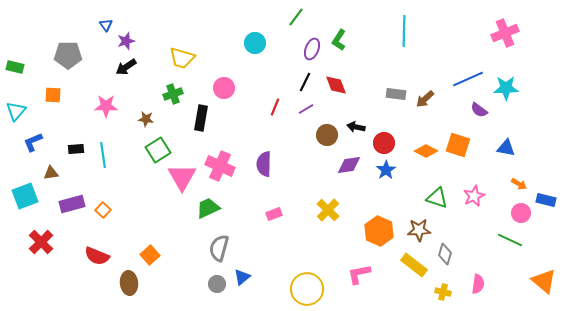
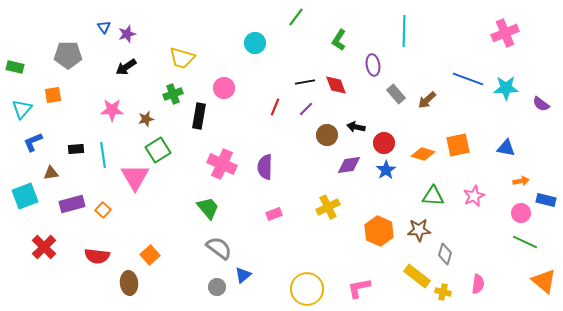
blue triangle at (106, 25): moved 2 px left, 2 px down
purple star at (126, 41): moved 1 px right, 7 px up
purple ellipse at (312, 49): moved 61 px right, 16 px down; rotated 30 degrees counterclockwise
blue line at (468, 79): rotated 44 degrees clockwise
black line at (305, 82): rotated 54 degrees clockwise
gray rectangle at (396, 94): rotated 42 degrees clockwise
orange square at (53, 95): rotated 12 degrees counterclockwise
brown arrow at (425, 99): moved 2 px right, 1 px down
pink star at (106, 106): moved 6 px right, 4 px down
purple line at (306, 109): rotated 14 degrees counterclockwise
purple semicircle at (479, 110): moved 62 px right, 6 px up
cyan triangle at (16, 111): moved 6 px right, 2 px up
black rectangle at (201, 118): moved 2 px left, 2 px up
brown star at (146, 119): rotated 21 degrees counterclockwise
orange square at (458, 145): rotated 30 degrees counterclockwise
orange diamond at (426, 151): moved 3 px left, 3 px down; rotated 10 degrees counterclockwise
purple semicircle at (264, 164): moved 1 px right, 3 px down
pink cross at (220, 166): moved 2 px right, 2 px up
pink triangle at (182, 177): moved 47 px left
orange arrow at (519, 184): moved 2 px right, 3 px up; rotated 42 degrees counterclockwise
green triangle at (437, 198): moved 4 px left, 2 px up; rotated 15 degrees counterclockwise
green trapezoid at (208, 208): rotated 75 degrees clockwise
yellow cross at (328, 210): moved 3 px up; rotated 20 degrees clockwise
green line at (510, 240): moved 15 px right, 2 px down
red cross at (41, 242): moved 3 px right, 5 px down
gray semicircle at (219, 248): rotated 112 degrees clockwise
red semicircle at (97, 256): rotated 15 degrees counterclockwise
yellow rectangle at (414, 265): moved 3 px right, 11 px down
pink L-shape at (359, 274): moved 14 px down
blue triangle at (242, 277): moved 1 px right, 2 px up
gray circle at (217, 284): moved 3 px down
